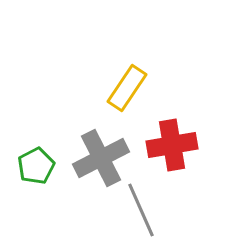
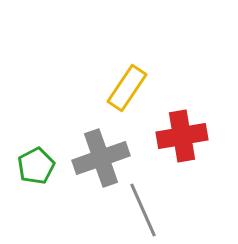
red cross: moved 10 px right, 9 px up
gray cross: rotated 8 degrees clockwise
gray line: moved 2 px right
